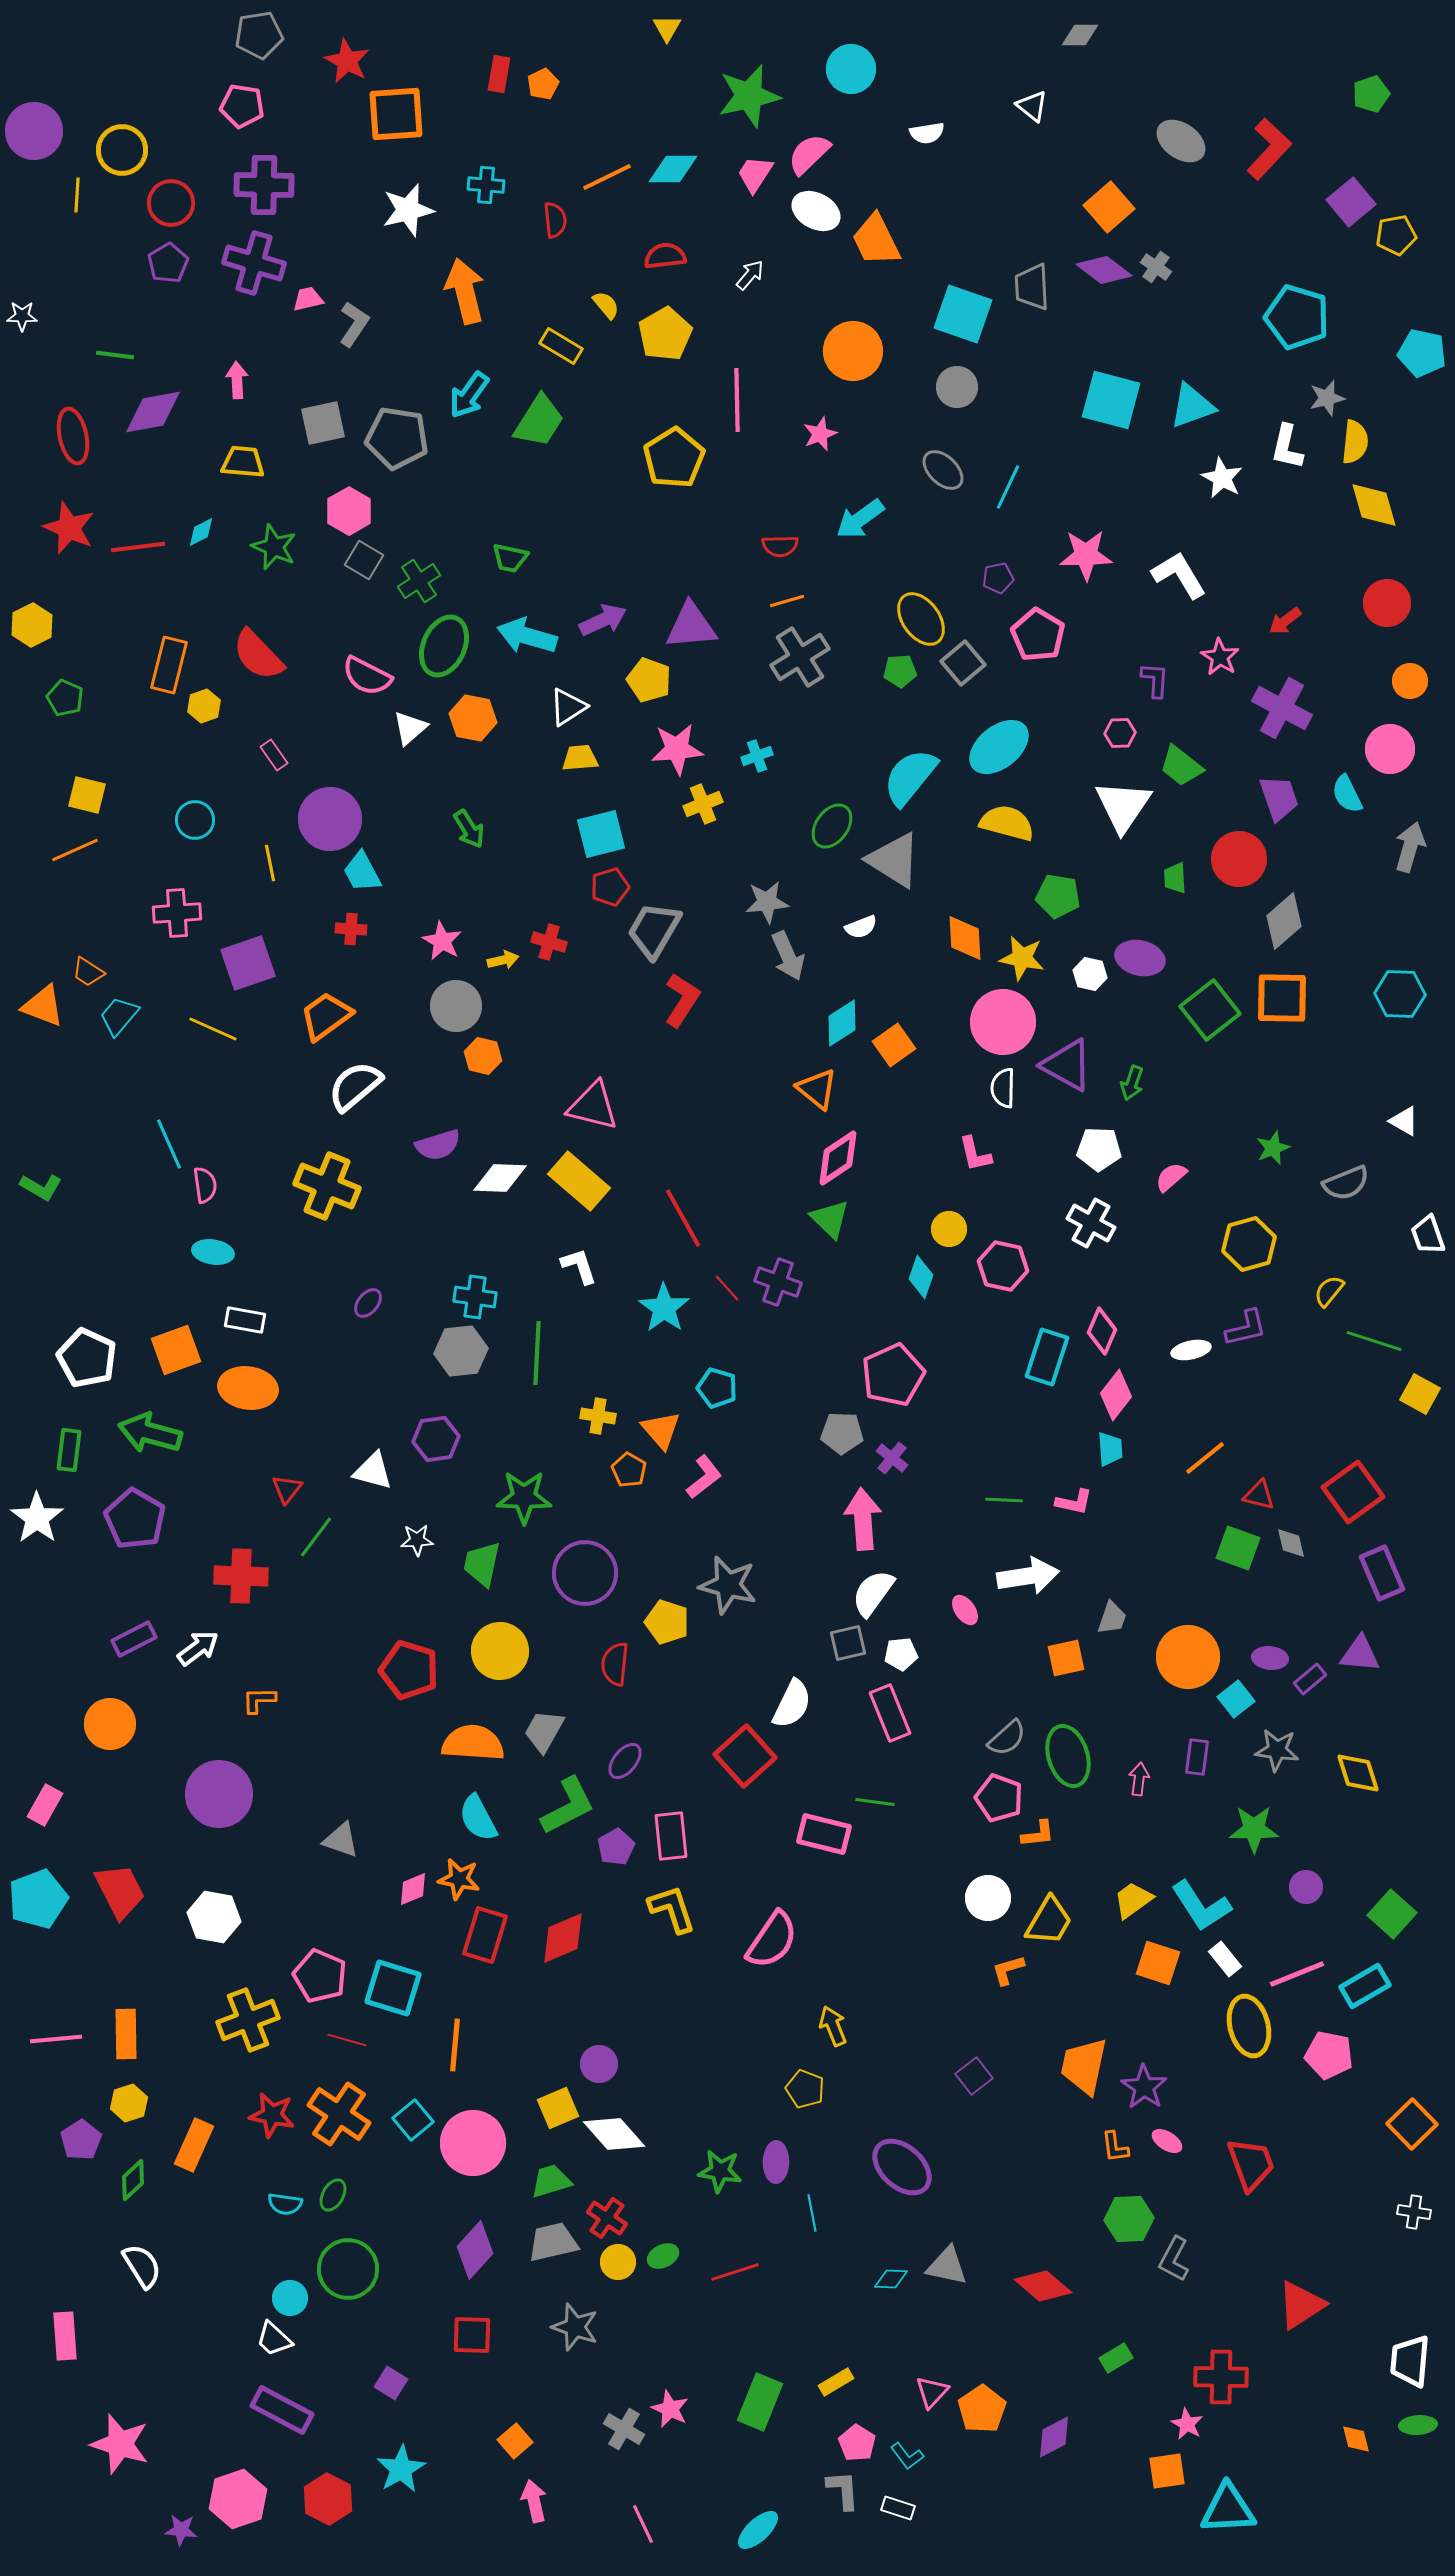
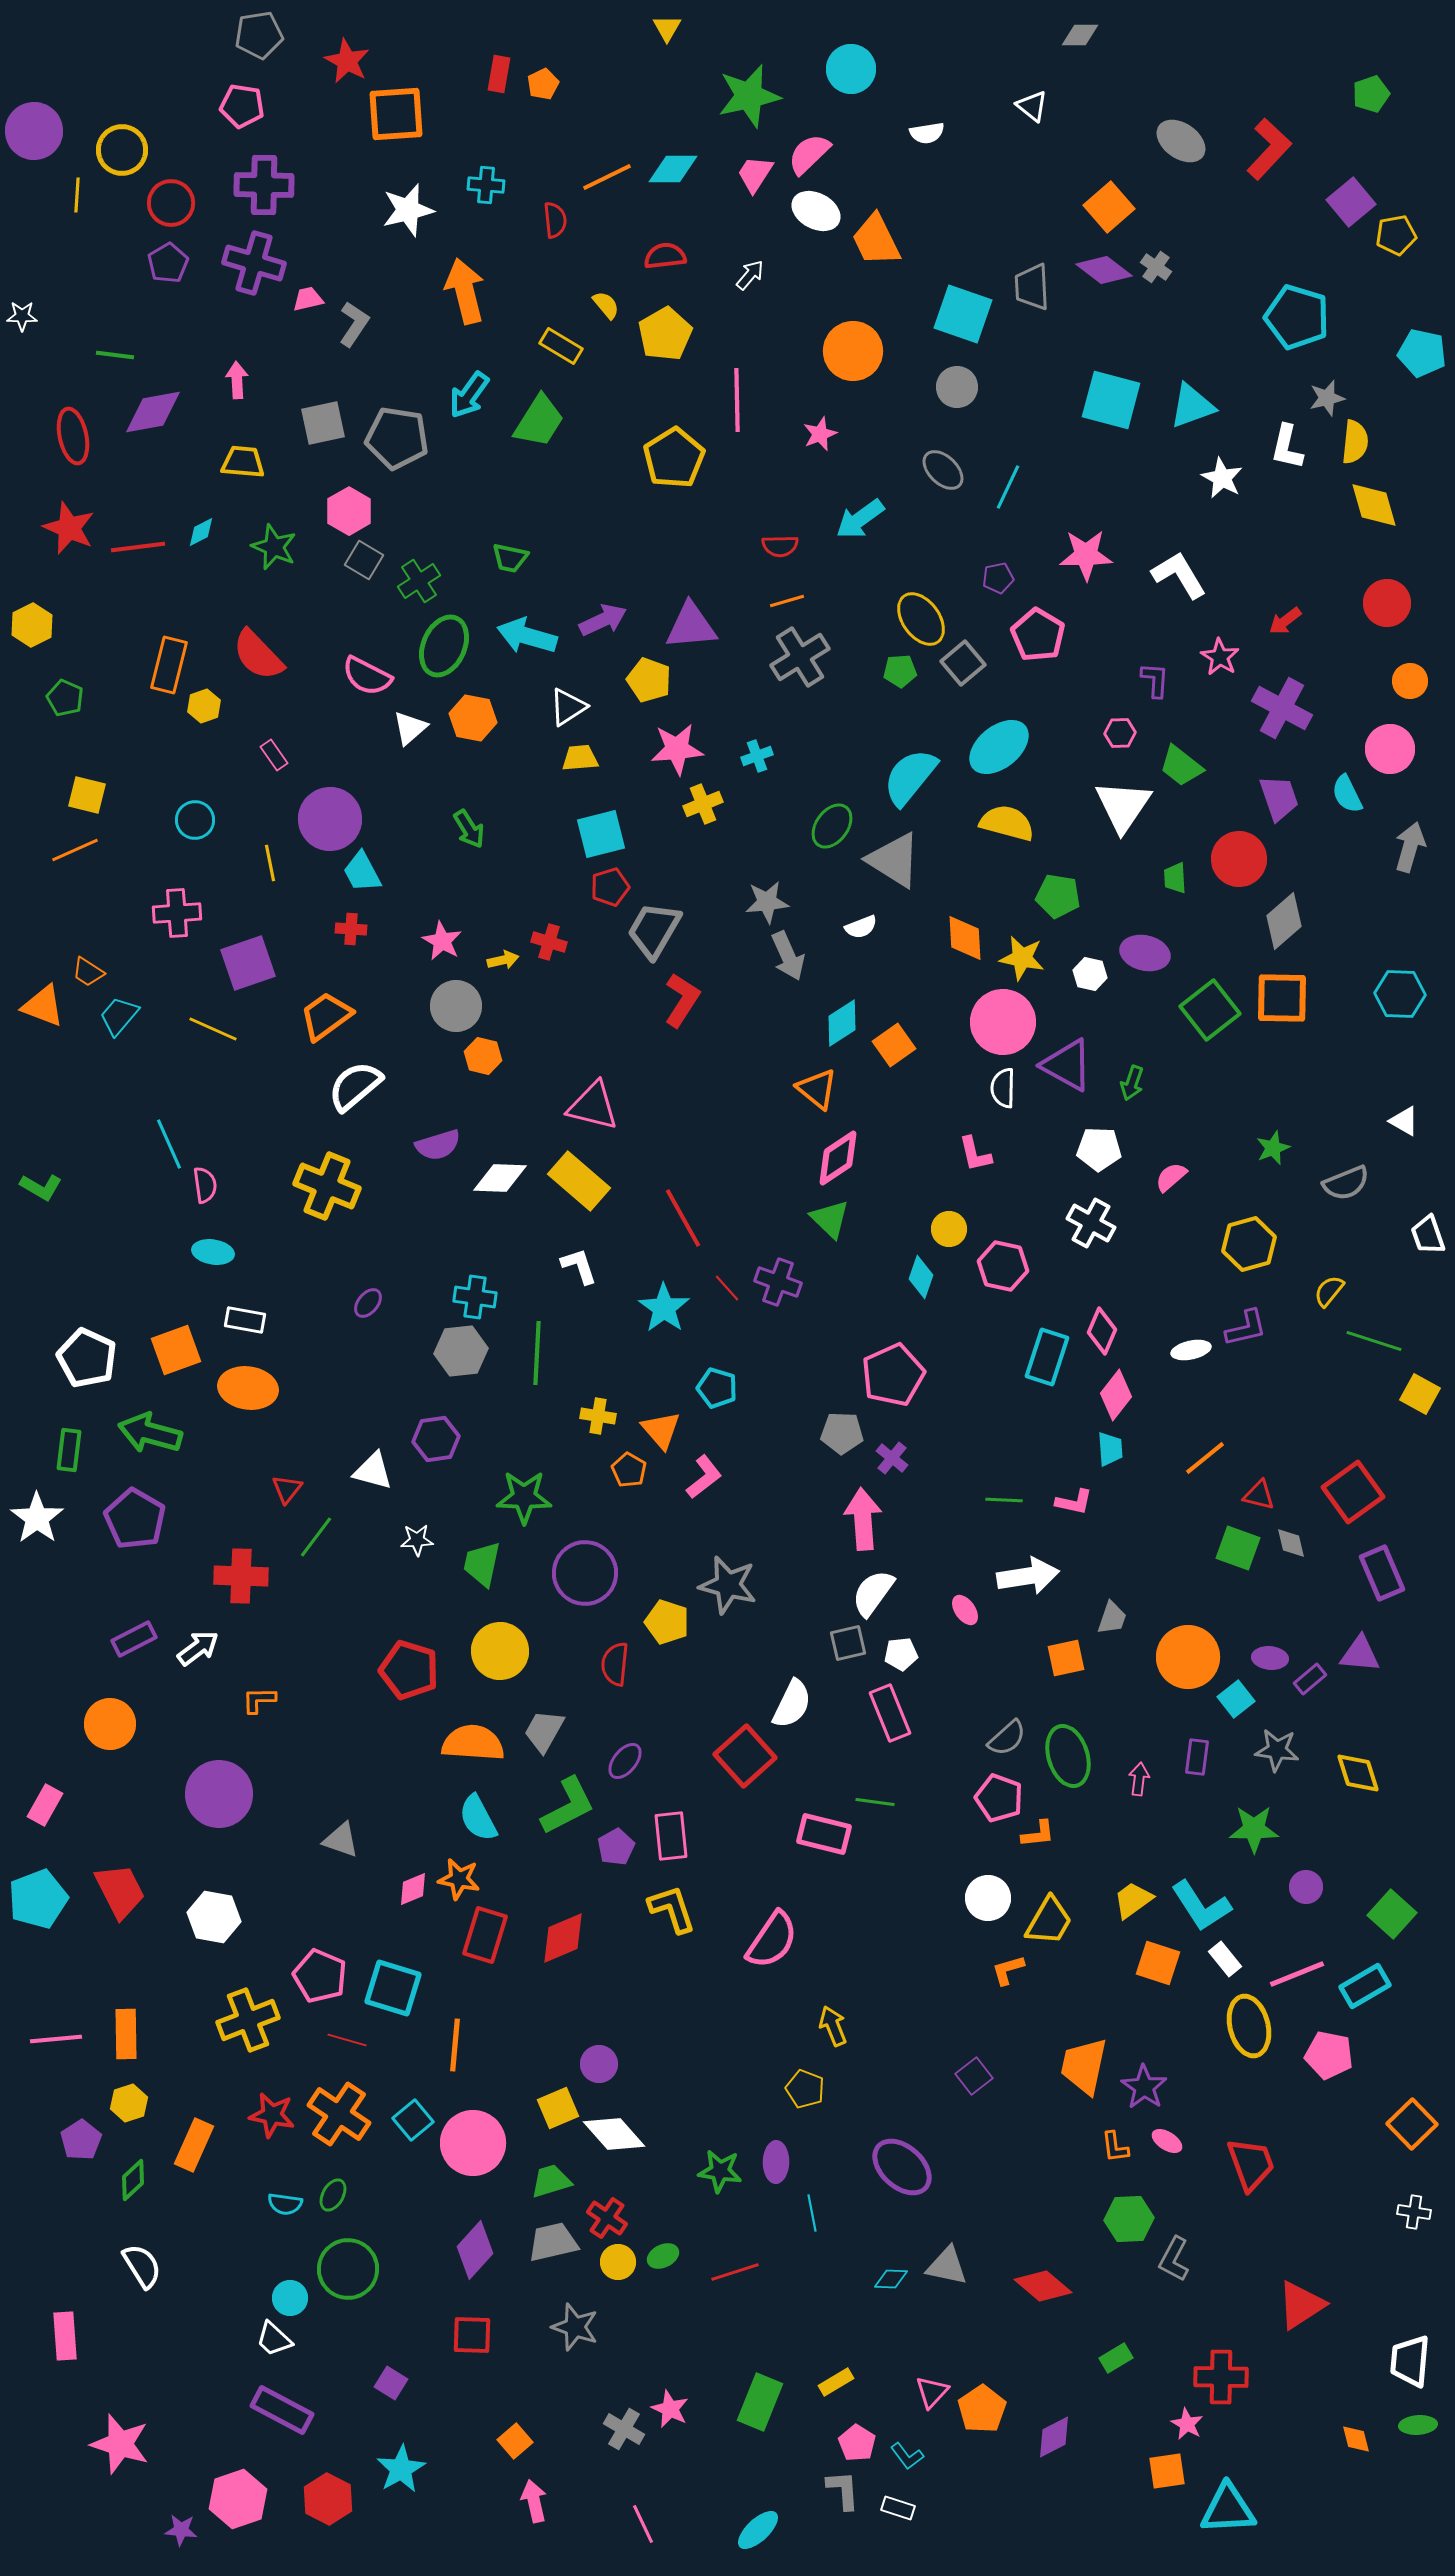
purple ellipse at (1140, 958): moved 5 px right, 5 px up
